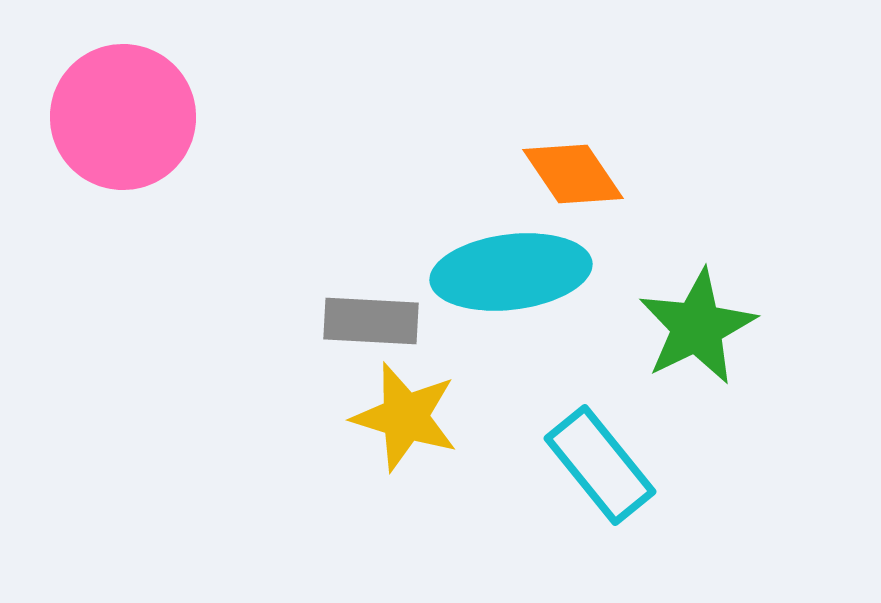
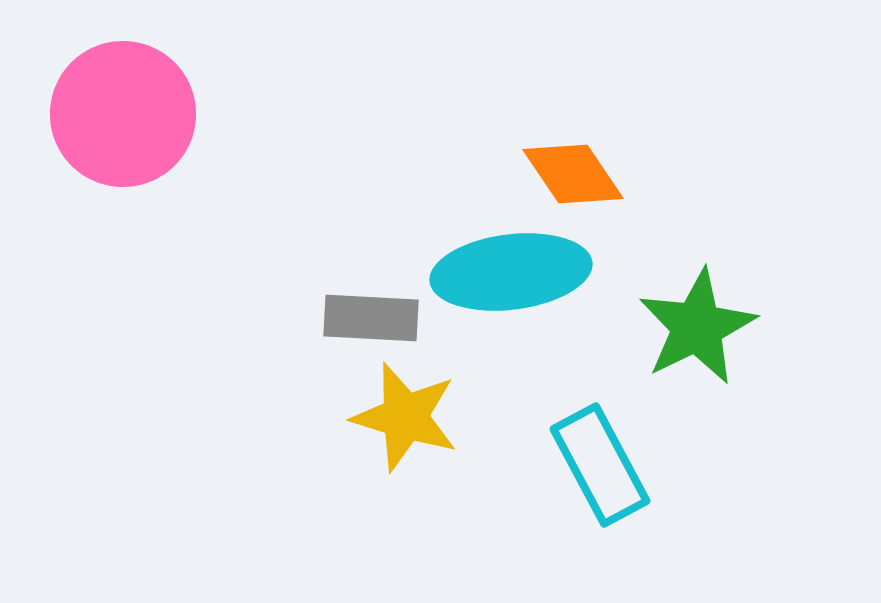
pink circle: moved 3 px up
gray rectangle: moved 3 px up
cyan rectangle: rotated 11 degrees clockwise
